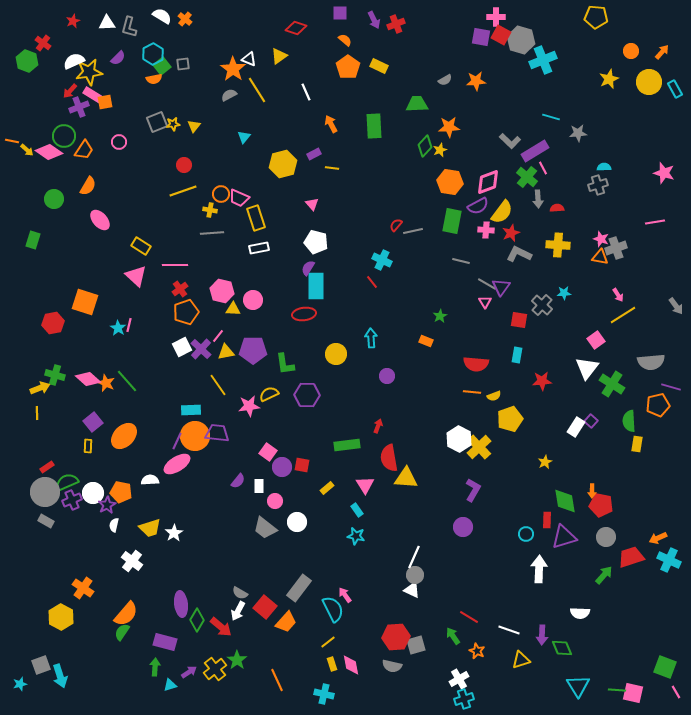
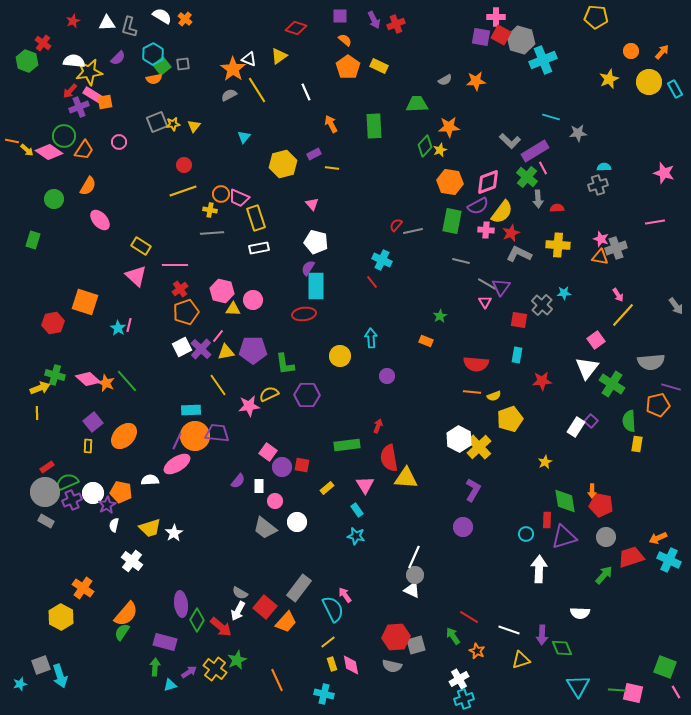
purple square at (340, 13): moved 3 px down
white semicircle at (74, 61): rotated 30 degrees clockwise
yellow line at (623, 315): rotated 16 degrees counterclockwise
yellow circle at (336, 354): moved 4 px right, 2 px down
green star at (237, 660): rotated 12 degrees clockwise
yellow cross at (215, 669): rotated 15 degrees counterclockwise
